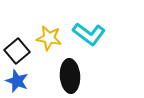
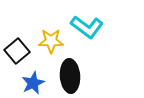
cyan L-shape: moved 2 px left, 7 px up
yellow star: moved 2 px right, 3 px down; rotated 10 degrees counterclockwise
blue star: moved 16 px right, 2 px down; rotated 25 degrees clockwise
